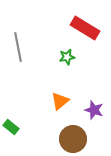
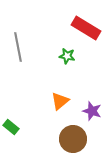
red rectangle: moved 1 px right
green star: moved 1 px up; rotated 21 degrees clockwise
purple star: moved 2 px left, 1 px down
